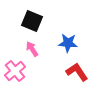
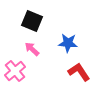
pink arrow: rotated 14 degrees counterclockwise
red L-shape: moved 2 px right
